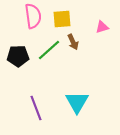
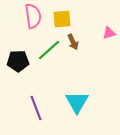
pink triangle: moved 7 px right, 6 px down
black pentagon: moved 5 px down
